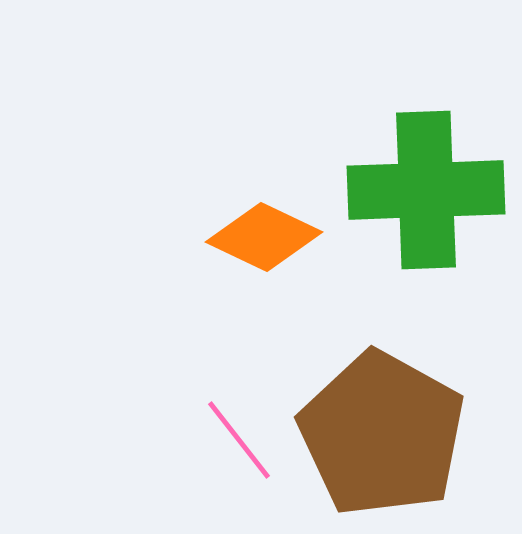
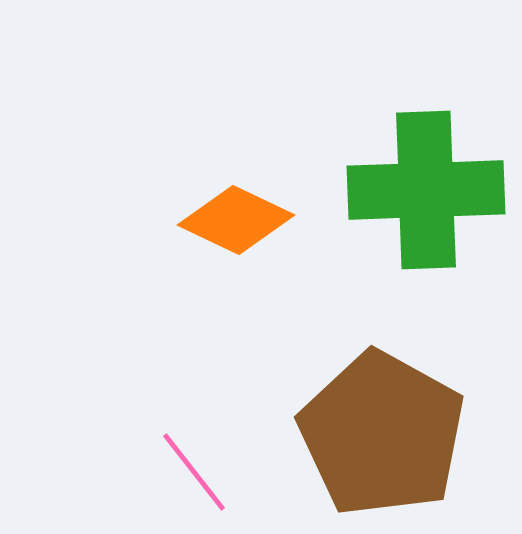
orange diamond: moved 28 px left, 17 px up
pink line: moved 45 px left, 32 px down
